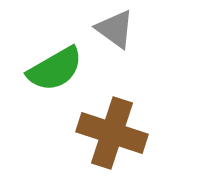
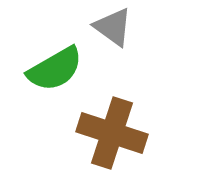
gray triangle: moved 2 px left, 2 px up
